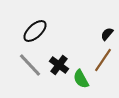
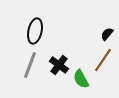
black ellipse: rotated 35 degrees counterclockwise
gray line: rotated 64 degrees clockwise
